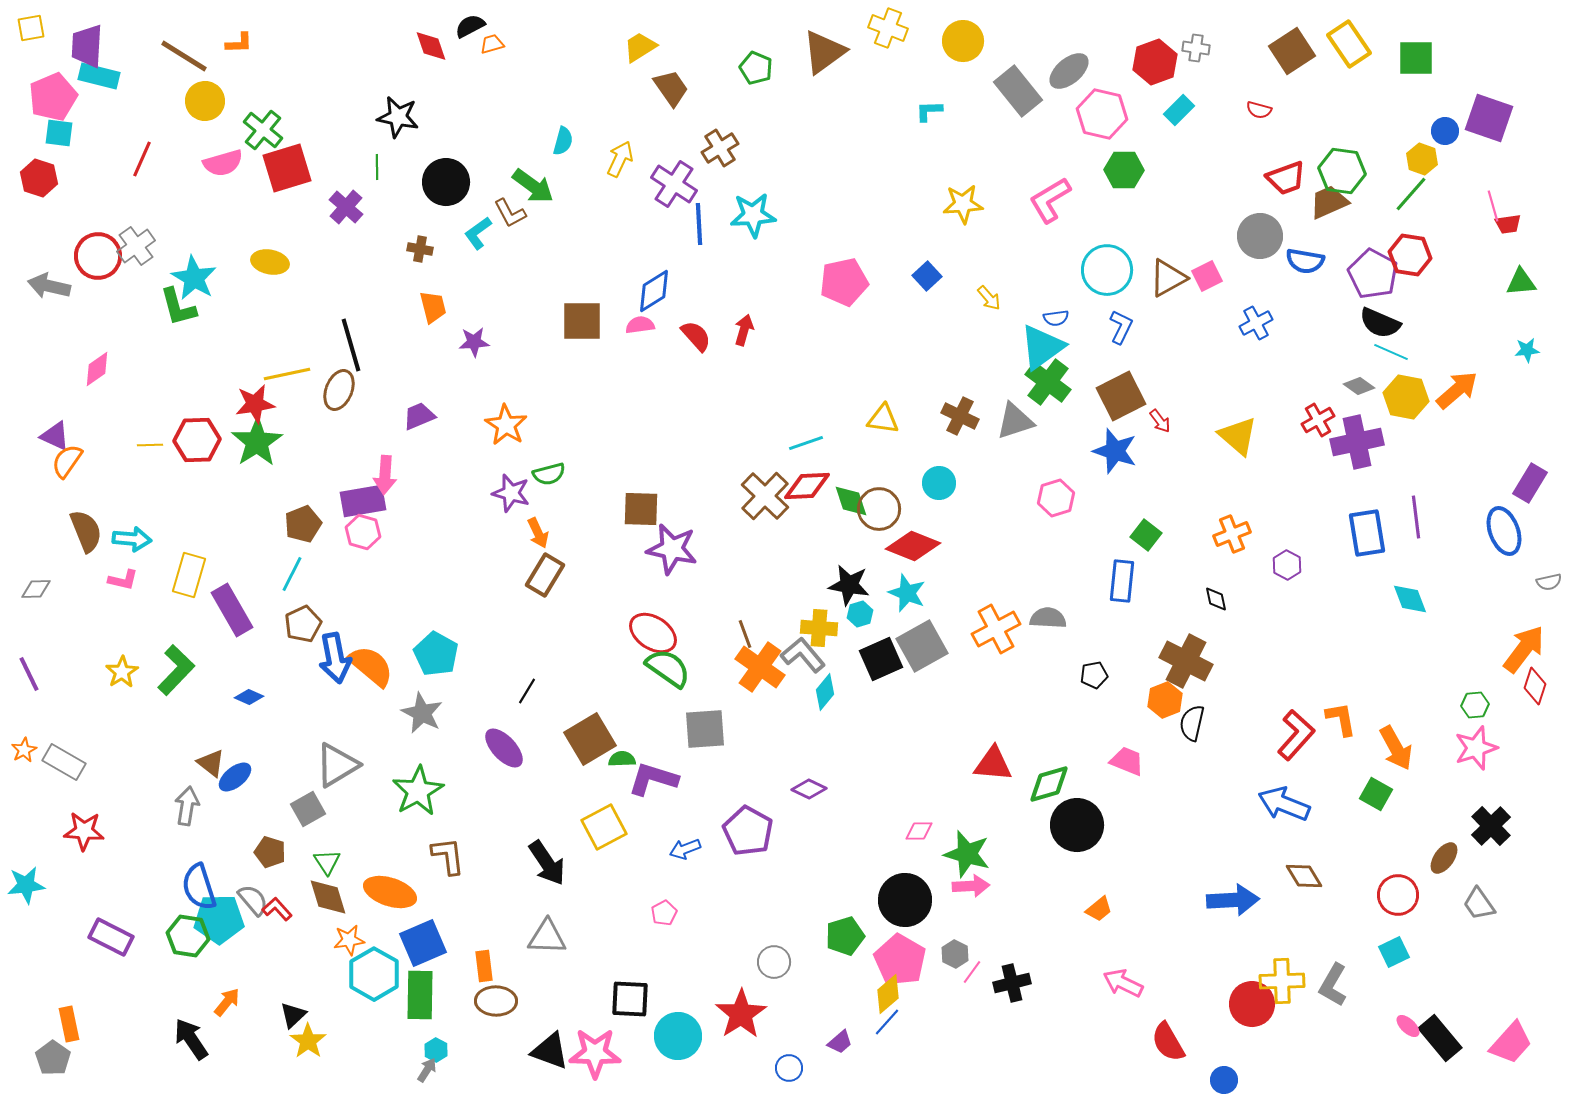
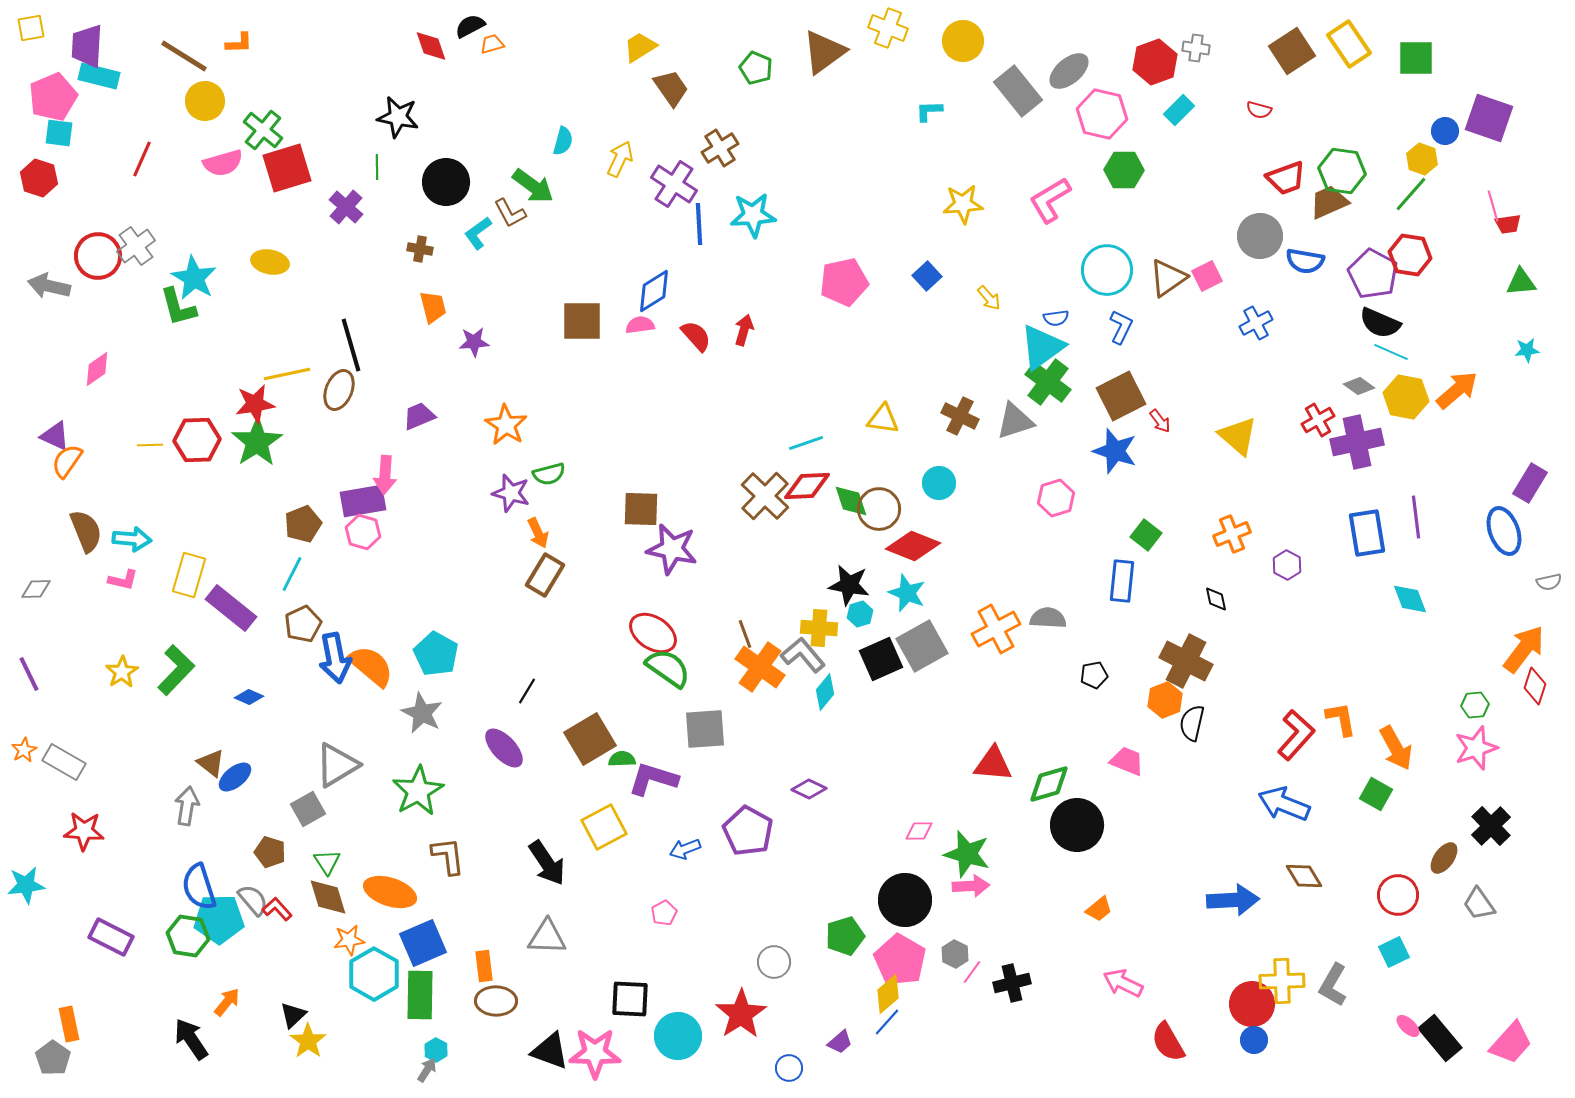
brown triangle at (1168, 278): rotated 6 degrees counterclockwise
purple rectangle at (232, 610): moved 1 px left, 2 px up; rotated 21 degrees counterclockwise
blue circle at (1224, 1080): moved 30 px right, 40 px up
